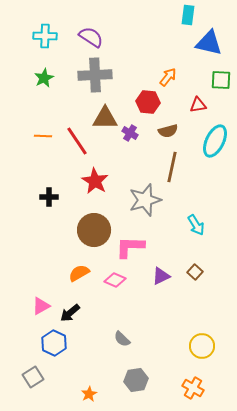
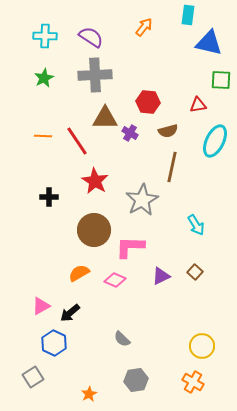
orange arrow: moved 24 px left, 50 px up
gray star: moved 3 px left; rotated 12 degrees counterclockwise
orange cross: moved 6 px up
